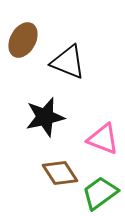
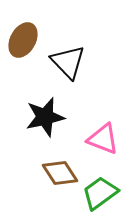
black triangle: rotated 24 degrees clockwise
